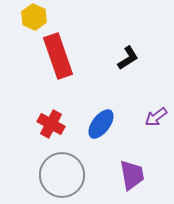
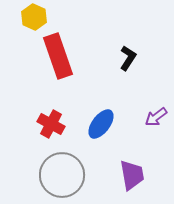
black L-shape: rotated 25 degrees counterclockwise
